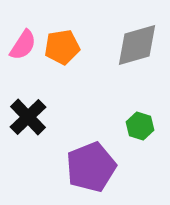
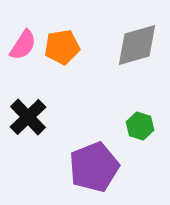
purple pentagon: moved 3 px right
